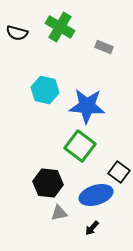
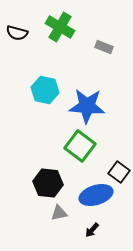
black arrow: moved 2 px down
